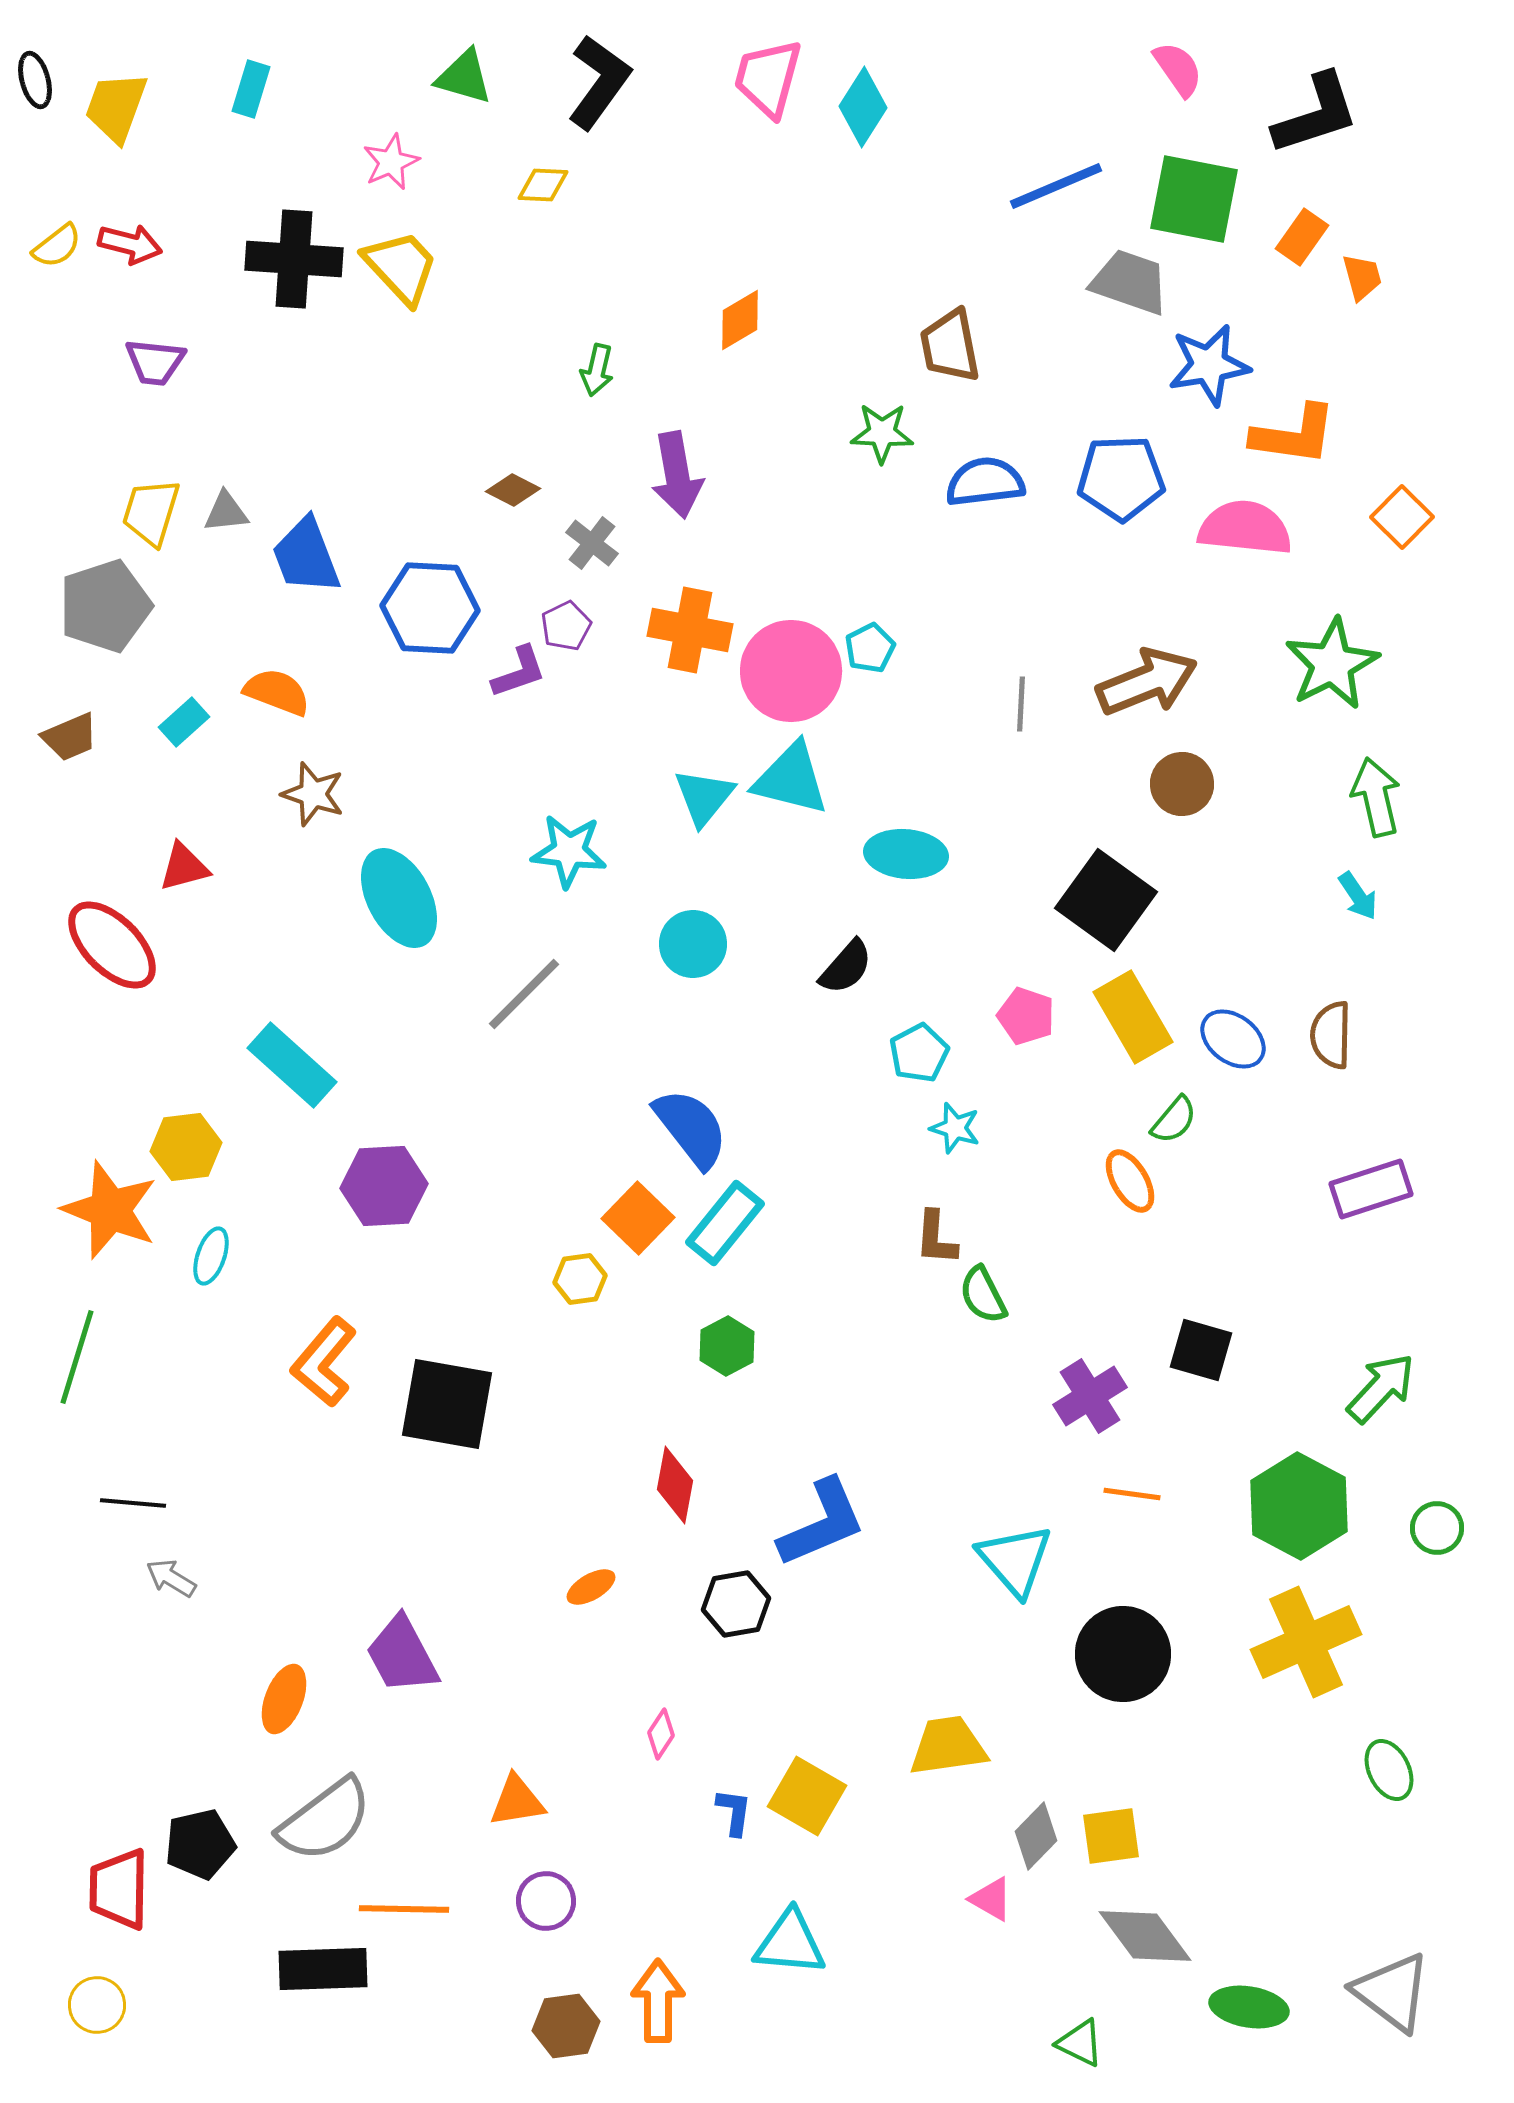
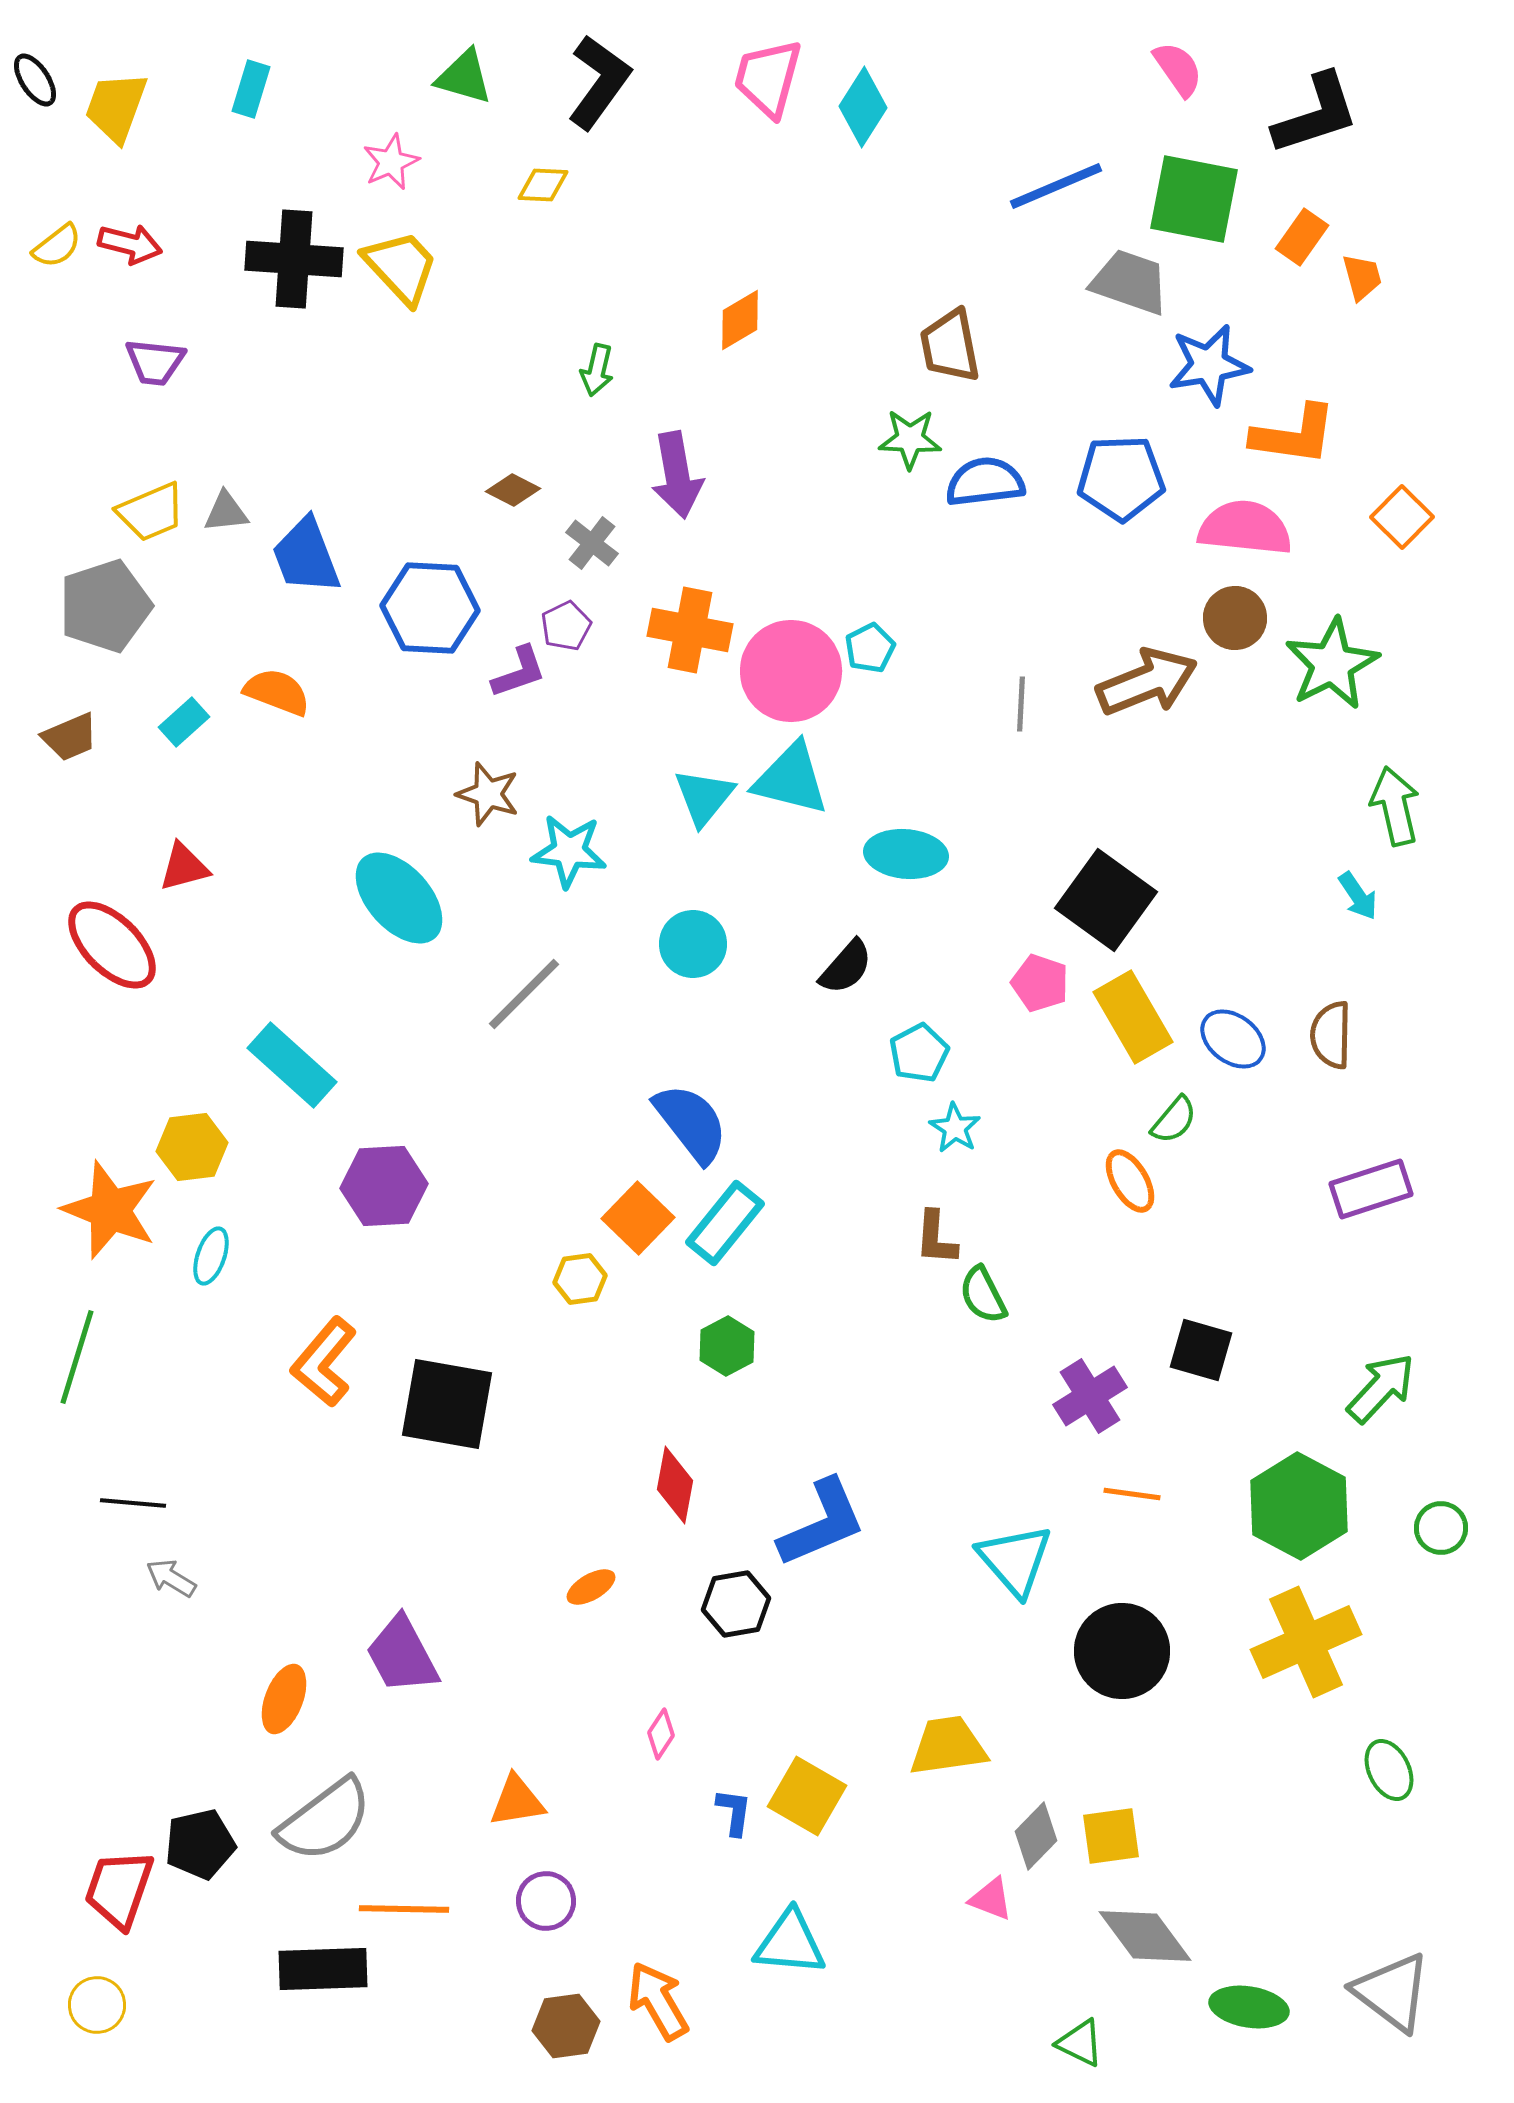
black ellipse at (35, 80): rotated 18 degrees counterclockwise
green star at (882, 433): moved 28 px right, 6 px down
yellow trapezoid at (151, 512): rotated 130 degrees counterclockwise
brown circle at (1182, 784): moved 53 px right, 166 px up
brown star at (313, 794): moved 175 px right
green arrow at (1376, 797): moved 19 px right, 9 px down
cyan ellipse at (399, 898): rotated 14 degrees counterclockwise
pink pentagon at (1026, 1016): moved 14 px right, 33 px up
blue semicircle at (691, 1128): moved 5 px up
cyan star at (955, 1128): rotated 15 degrees clockwise
yellow hexagon at (186, 1147): moved 6 px right
green circle at (1437, 1528): moved 4 px right
black circle at (1123, 1654): moved 1 px left, 3 px up
red trapezoid at (119, 1889): rotated 18 degrees clockwise
pink triangle at (991, 1899): rotated 9 degrees counterclockwise
orange arrow at (658, 2001): rotated 30 degrees counterclockwise
